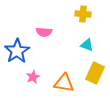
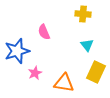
pink semicircle: rotated 63 degrees clockwise
cyan triangle: rotated 32 degrees clockwise
blue star: rotated 15 degrees clockwise
yellow rectangle: moved 1 px right, 1 px up
pink star: moved 2 px right, 4 px up
